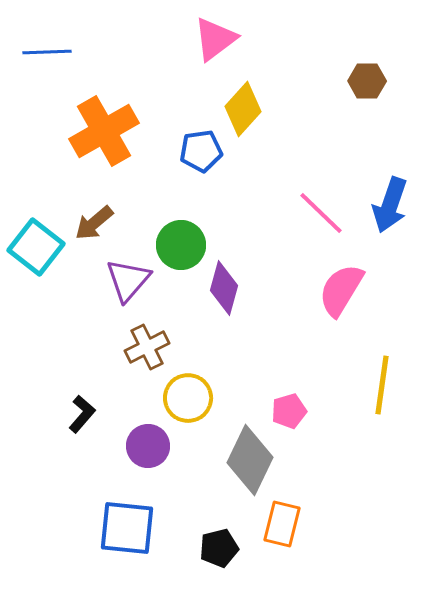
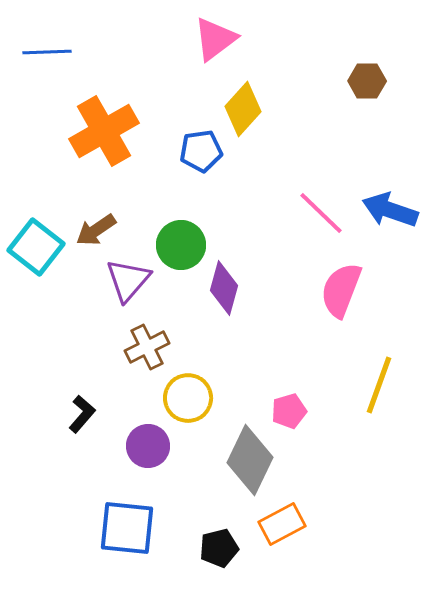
blue arrow: moved 5 px down; rotated 90 degrees clockwise
brown arrow: moved 2 px right, 7 px down; rotated 6 degrees clockwise
pink semicircle: rotated 10 degrees counterclockwise
yellow line: moved 3 px left; rotated 12 degrees clockwise
orange rectangle: rotated 48 degrees clockwise
